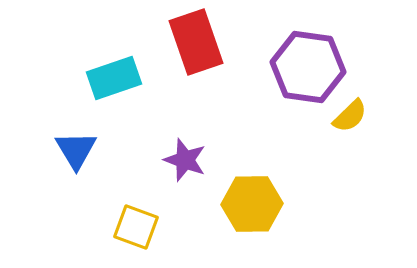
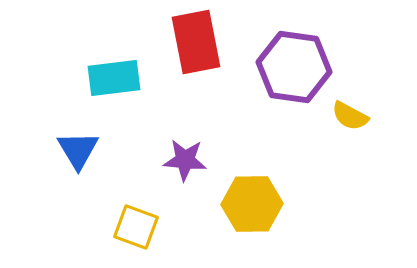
red rectangle: rotated 8 degrees clockwise
purple hexagon: moved 14 px left
cyan rectangle: rotated 12 degrees clockwise
yellow semicircle: rotated 72 degrees clockwise
blue triangle: moved 2 px right
purple star: rotated 15 degrees counterclockwise
